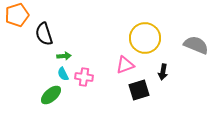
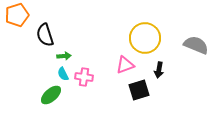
black semicircle: moved 1 px right, 1 px down
black arrow: moved 4 px left, 2 px up
